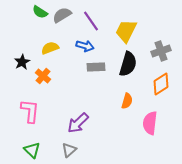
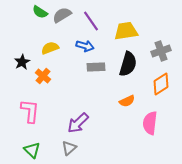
yellow trapezoid: rotated 55 degrees clockwise
orange semicircle: rotated 49 degrees clockwise
gray triangle: moved 2 px up
